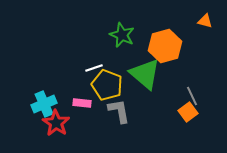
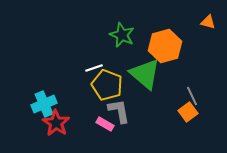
orange triangle: moved 3 px right, 1 px down
pink rectangle: moved 23 px right, 21 px down; rotated 24 degrees clockwise
